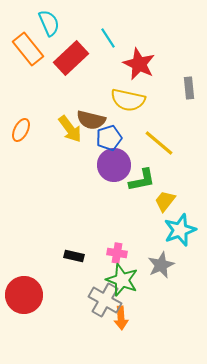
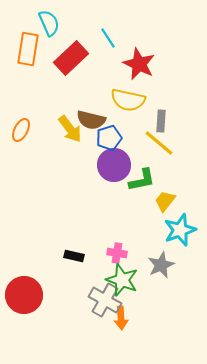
orange rectangle: rotated 48 degrees clockwise
gray rectangle: moved 28 px left, 33 px down; rotated 10 degrees clockwise
